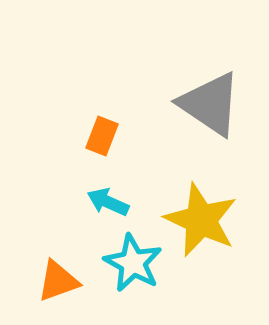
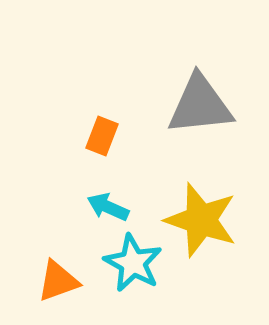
gray triangle: moved 10 px left, 1 px down; rotated 40 degrees counterclockwise
cyan arrow: moved 5 px down
yellow star: rotated 6 degrees counterclockwise
